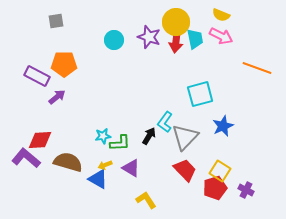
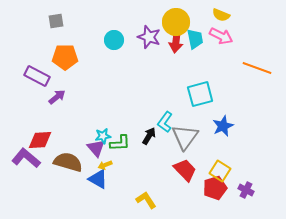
orange pentagon: moved 1 px right, 7 px up
gray triangle: rotated 8 degrees counterclockwise
purple triangle: moved 35 px left, 20 px up; rotated 18 degrees clockwise
